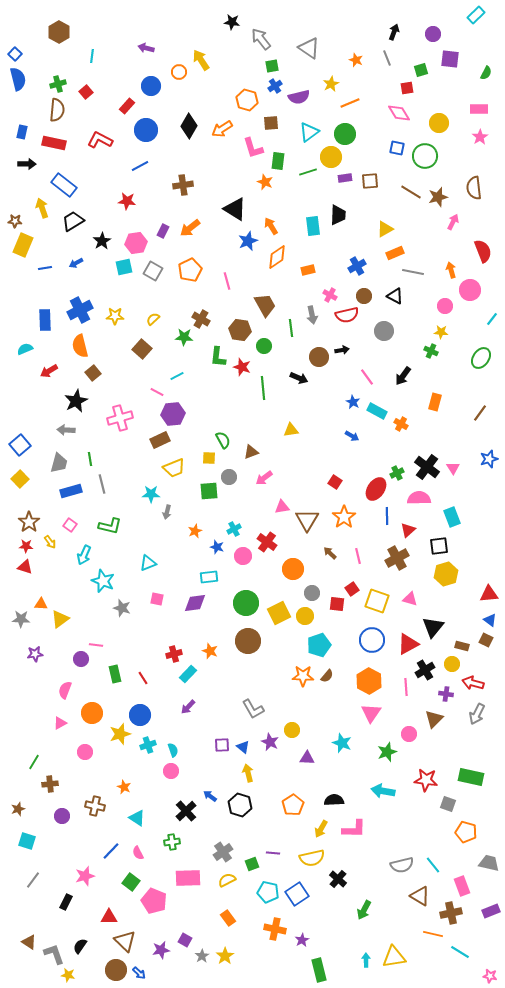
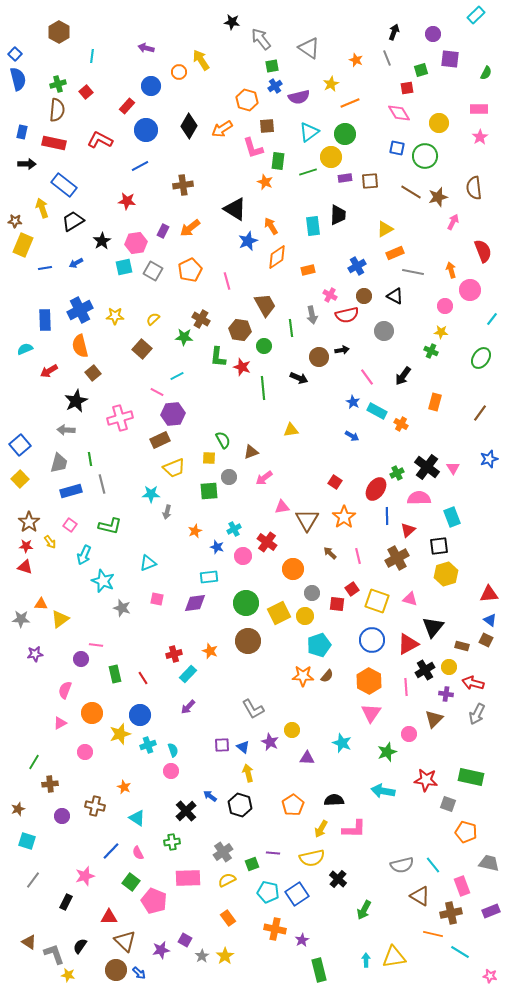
brown square at (271, 123): moved 4 px left, 3 px down
yellow circle at (452, 664): moved 3 px left, 3 px down
